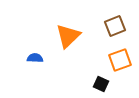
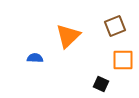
orange square: moved 3 px right; rotated 20 degrees clockwise
